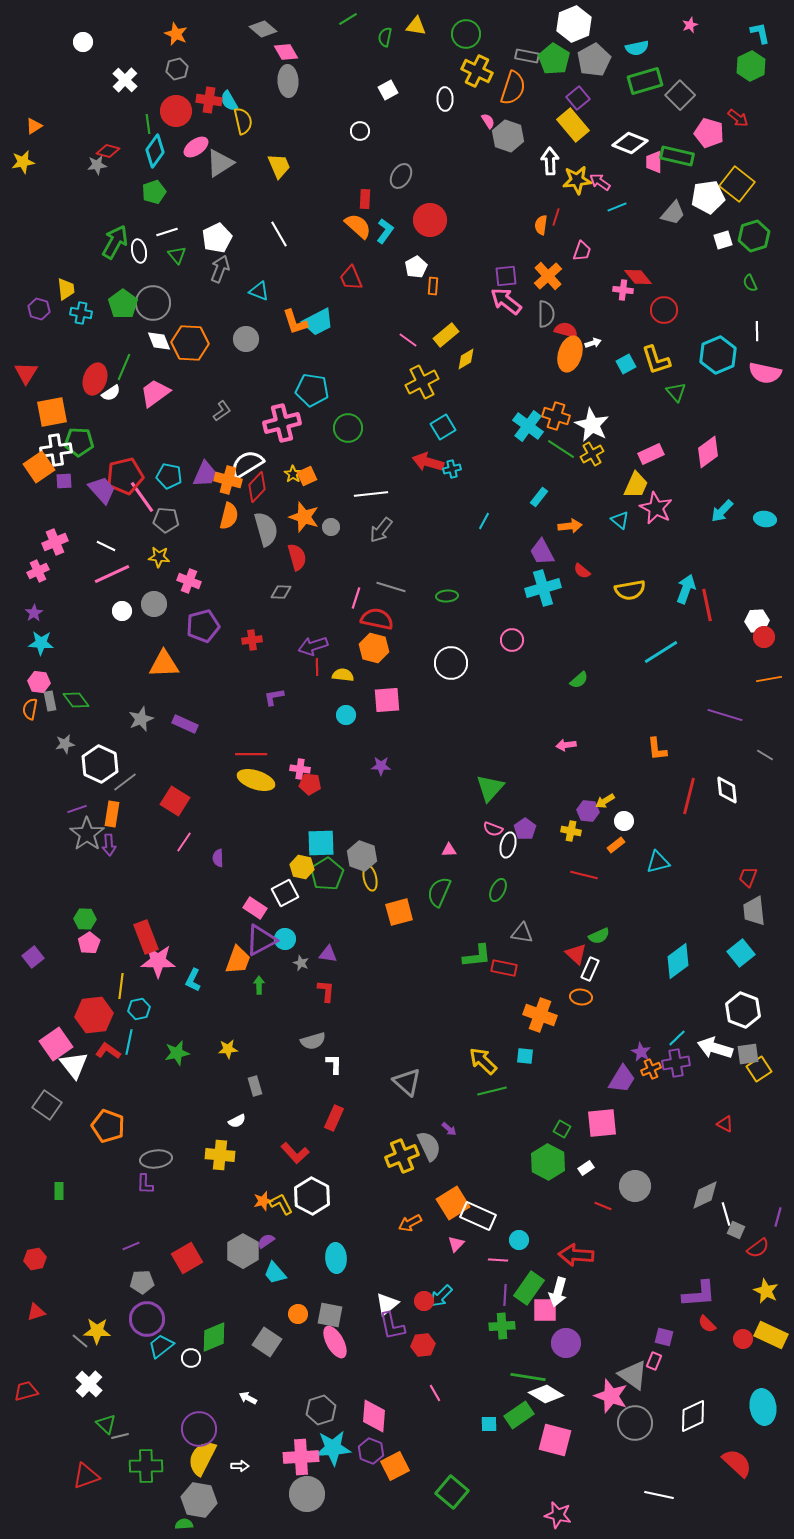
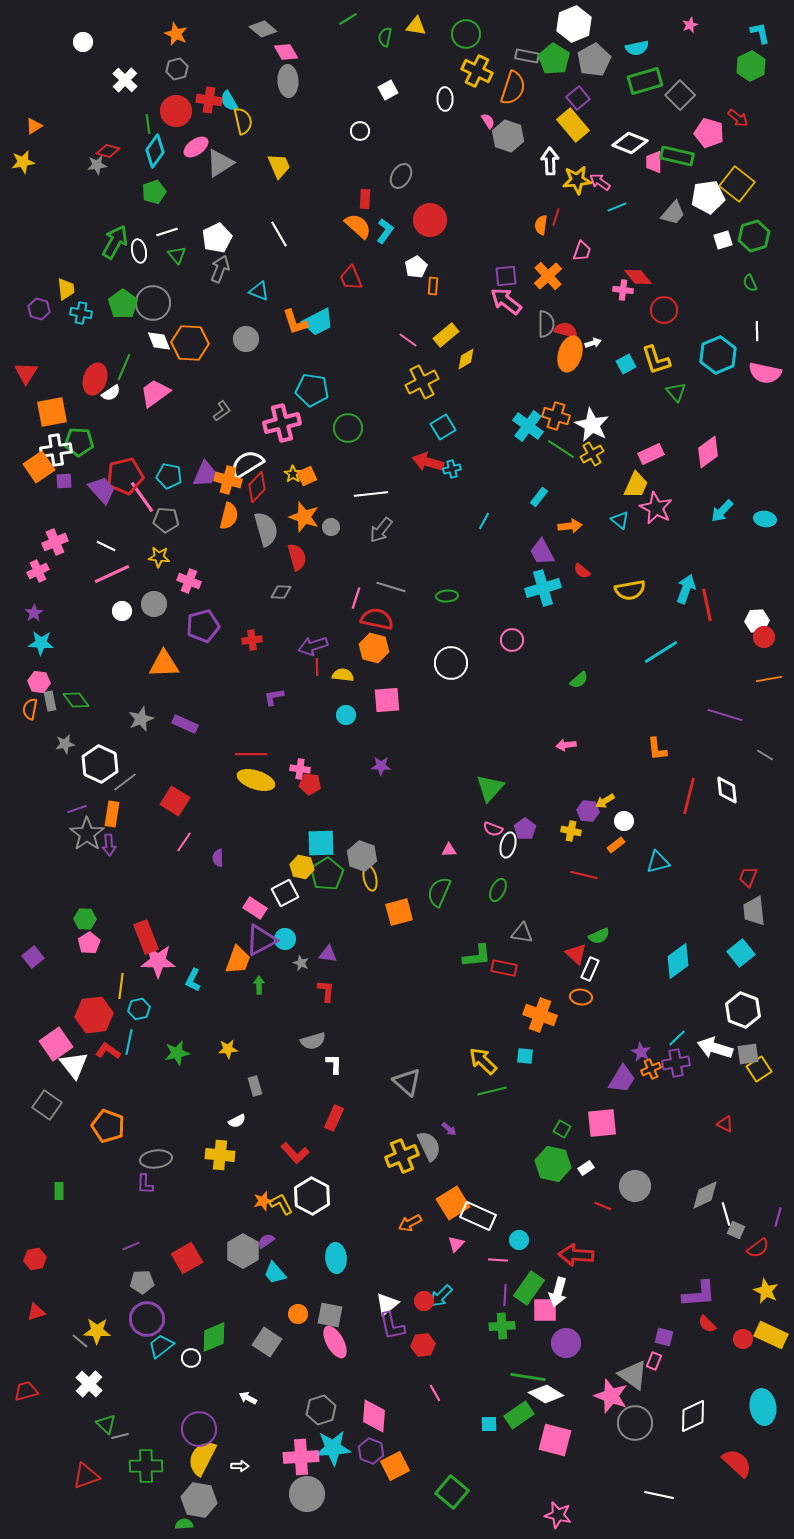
gray semicircle at (546, 314): moved 10 px down
green hexagon at (548, 1162): moved 5 px right, 2 px down; rotated 16 degrees counterclockwise
